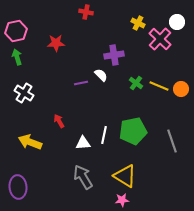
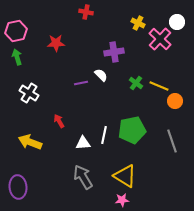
purple cross: moved 3 px up
orange circle: moved 6 px left, 12 px down
white cross: moved 5 px right
green pentagon: moved 1 px left, 1 px up
